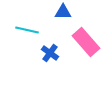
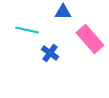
pink rectangle: moved 4 px right, 3 px up
